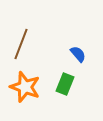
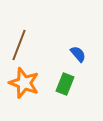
brown line: moved 2 px left, 1 px down
orange star: moved 1 px left, 4 px up
